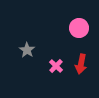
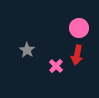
red arrow: moved 4 px left, 9 px up
